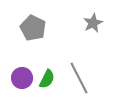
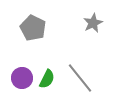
gray line: moved 1 px right; rotated 12 degrees counterclockwise
